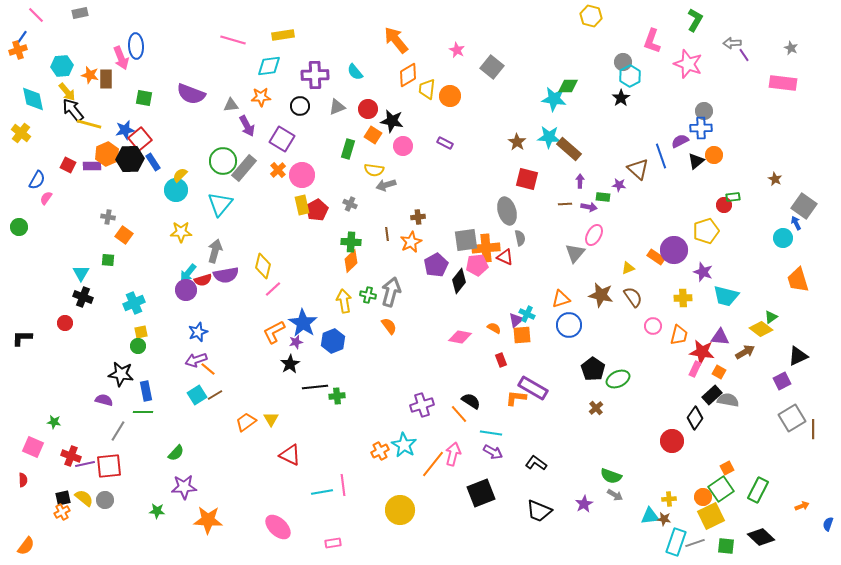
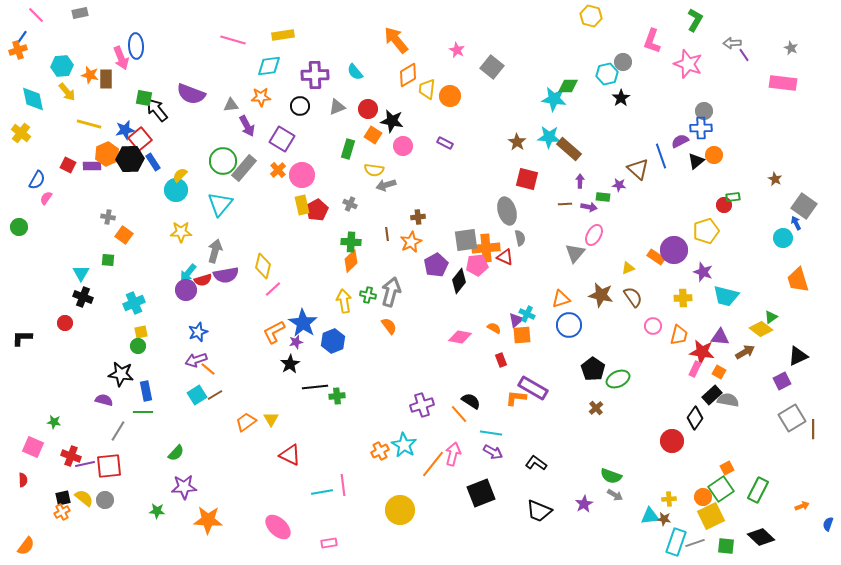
cyan hexagon at (630, 76): moved 23 px left, 2 px up; rotated 15 degrees clockwise
black arrow at (73, 110): moved 84 px right
pink rectangle at (333, 543): moved 4 px left
